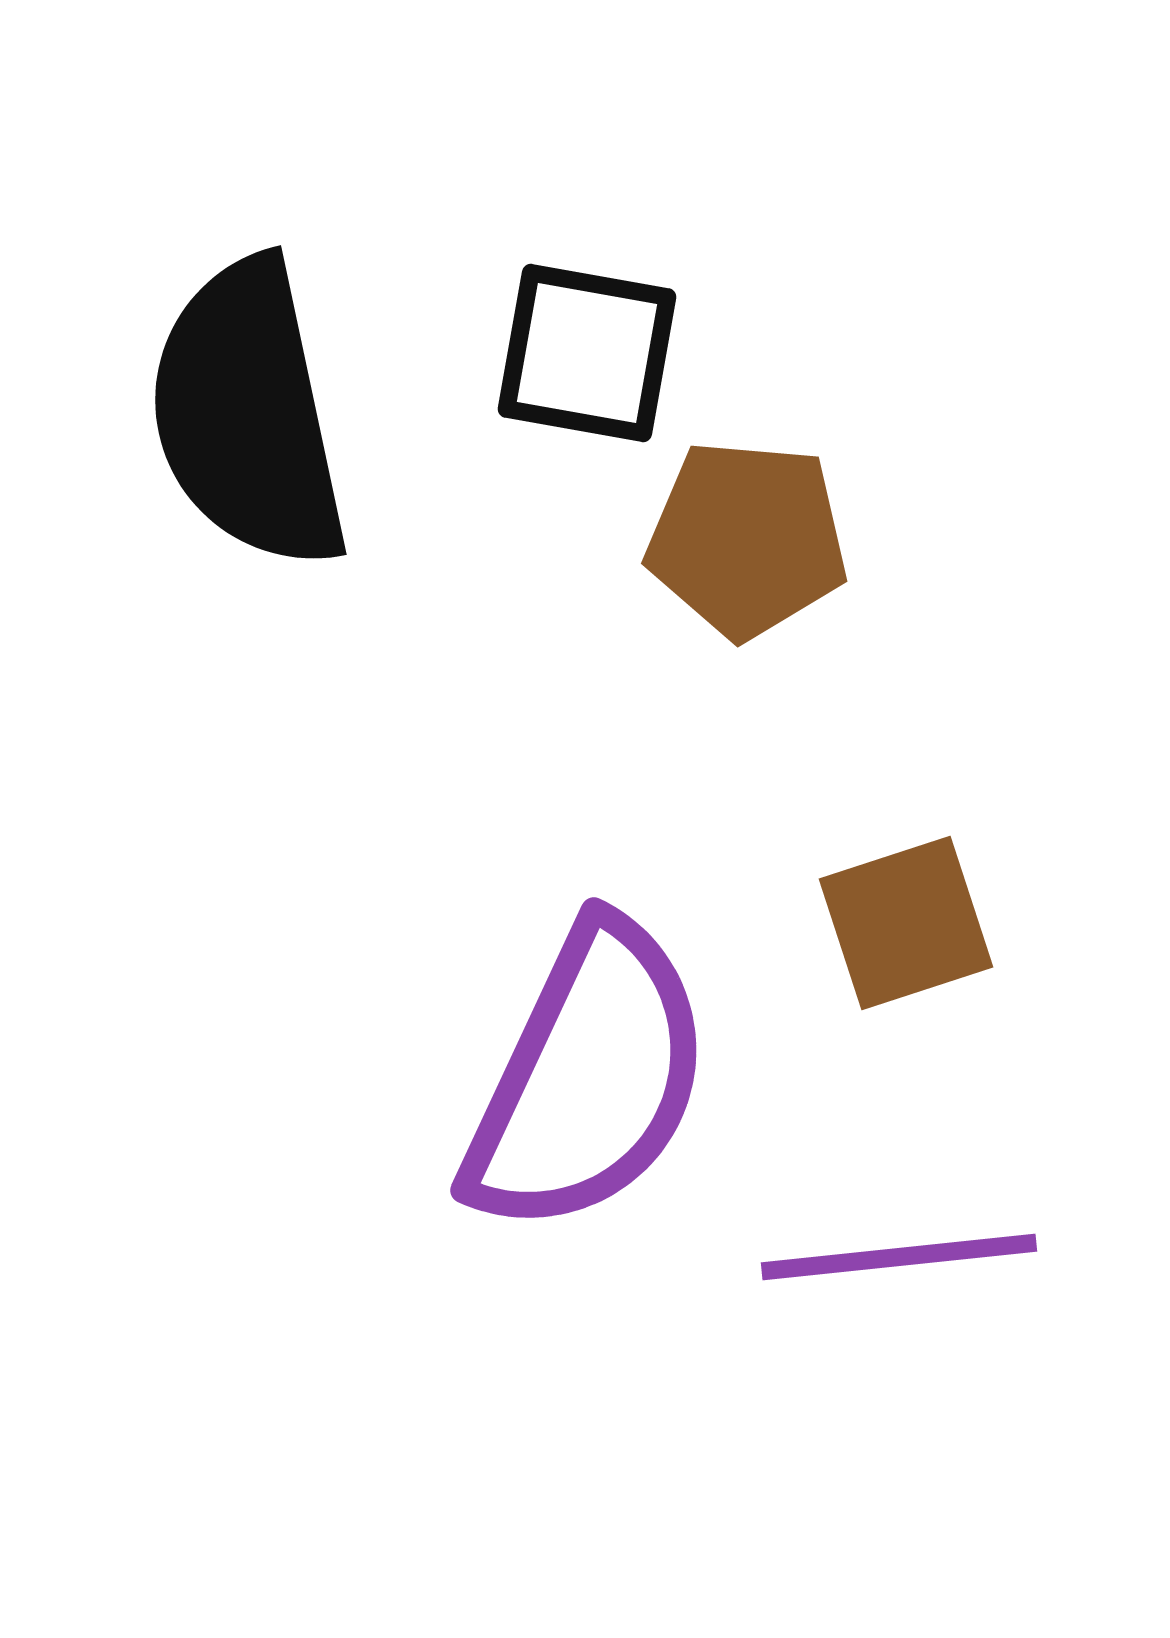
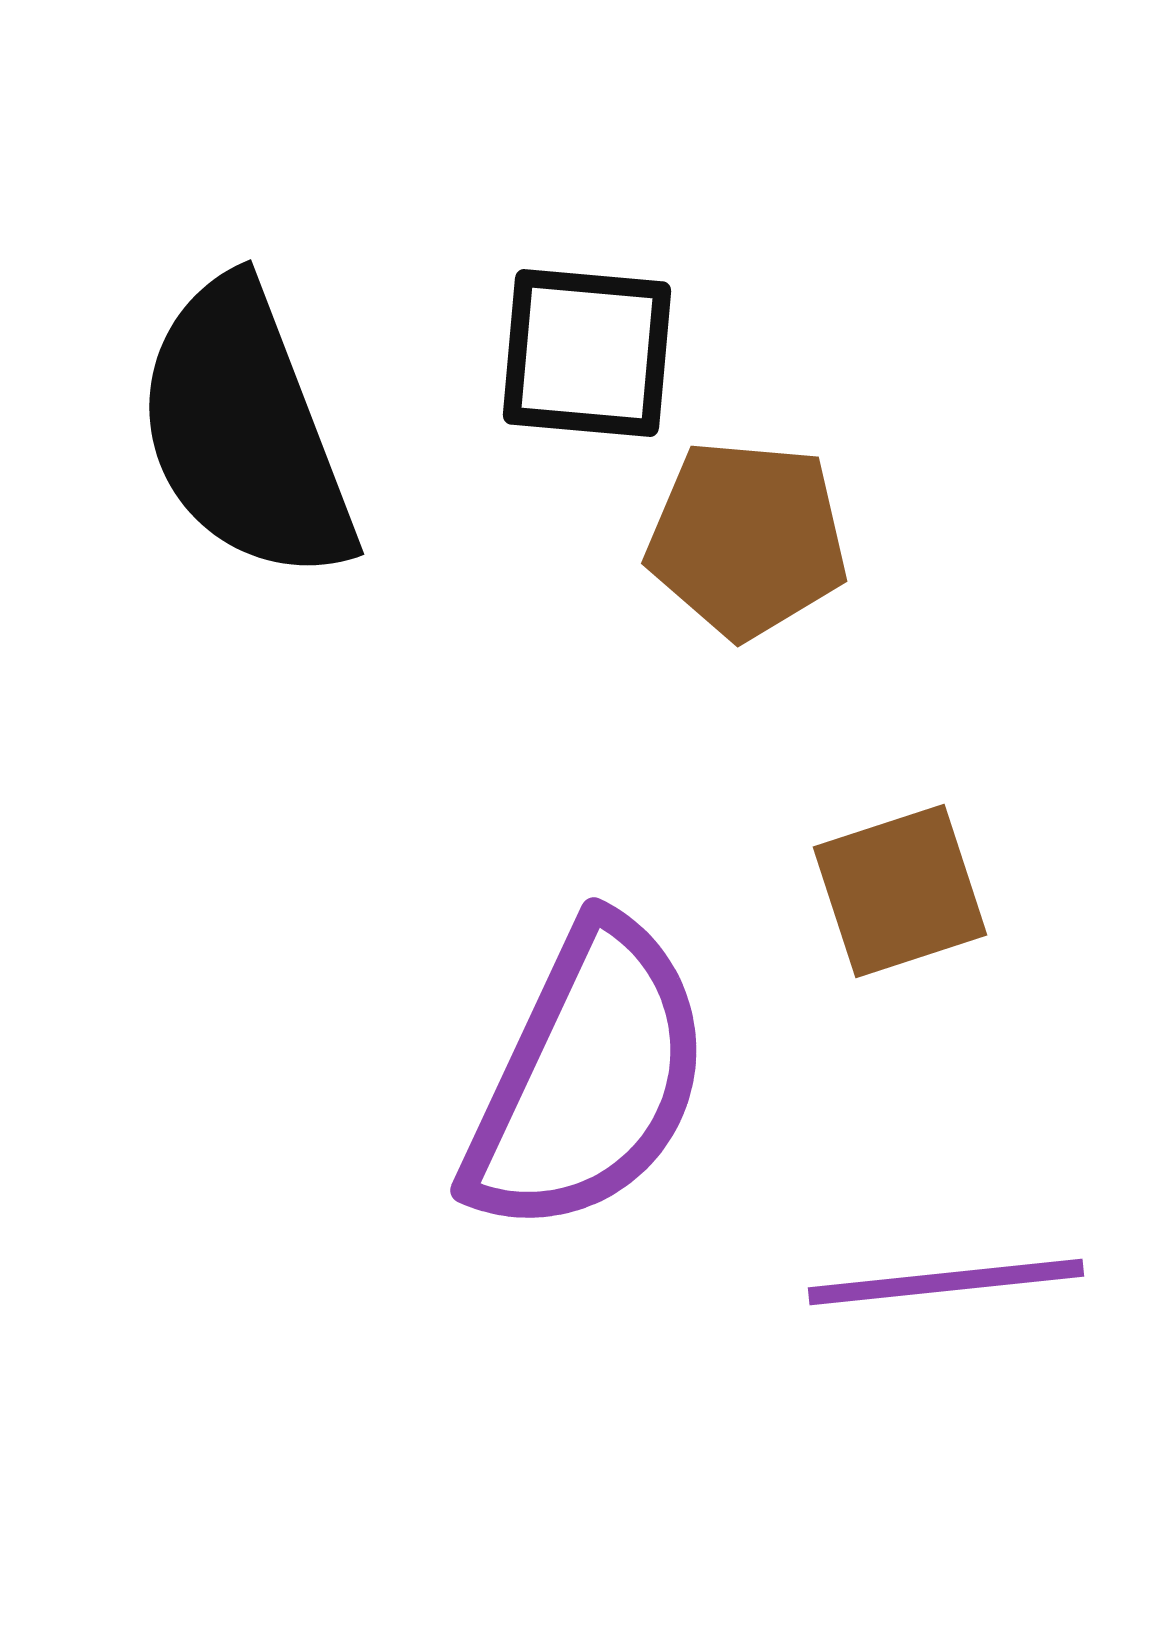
black square: rotated 5 degrees counterclockwise
black semicircle: moved 3 px left, 17 px down; rotated 9 degrees counterclockwise
brown square: moved 6 px left, 32 px up
purple line: moved 47 px right, 25 px down
